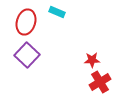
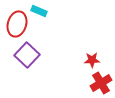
cyan rectangle: moved 18 px left, 1 px up
red ellipse: moved 9 px left, 2 px down
red cross: moved 1 px right, 1 px down
